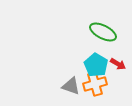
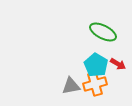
gray triangle: rotated 30 degrees counterclockwise
